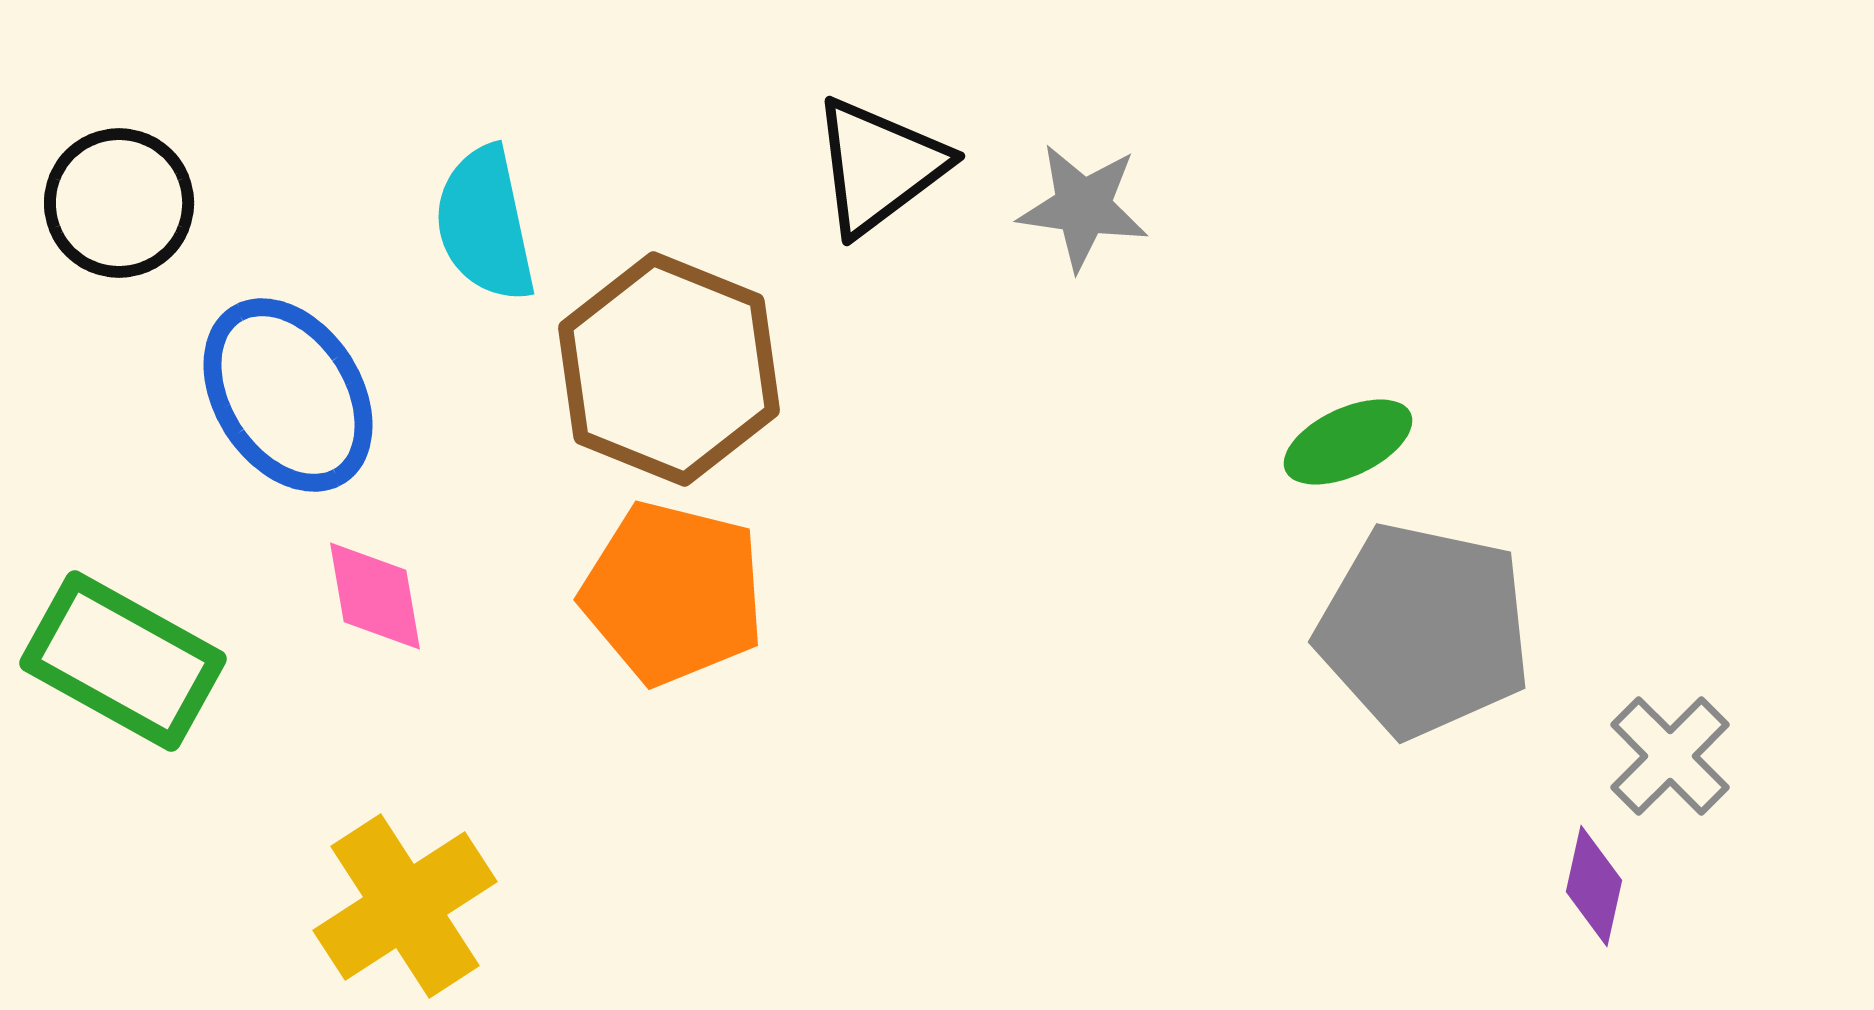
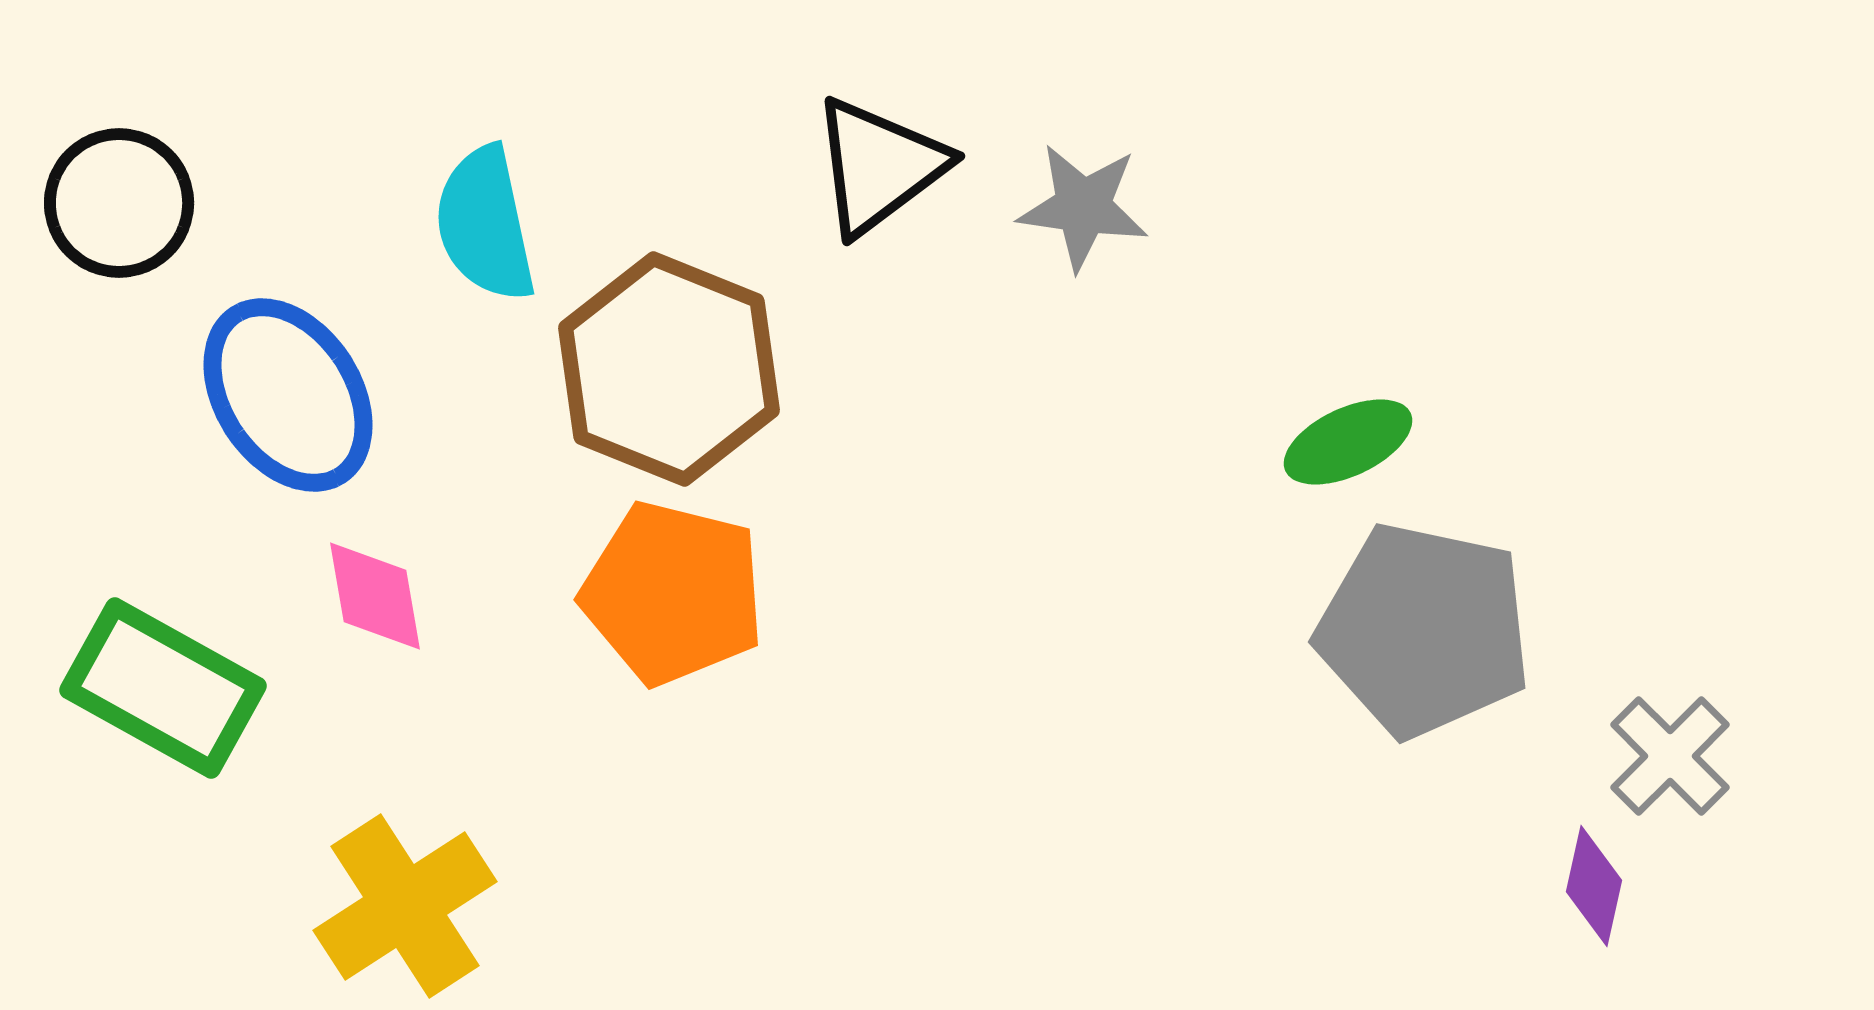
green rectangle: moved 40 px right, 27 px down
